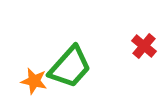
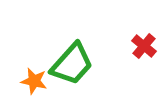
green trapezoid: moved 2 px right, 3 px up
